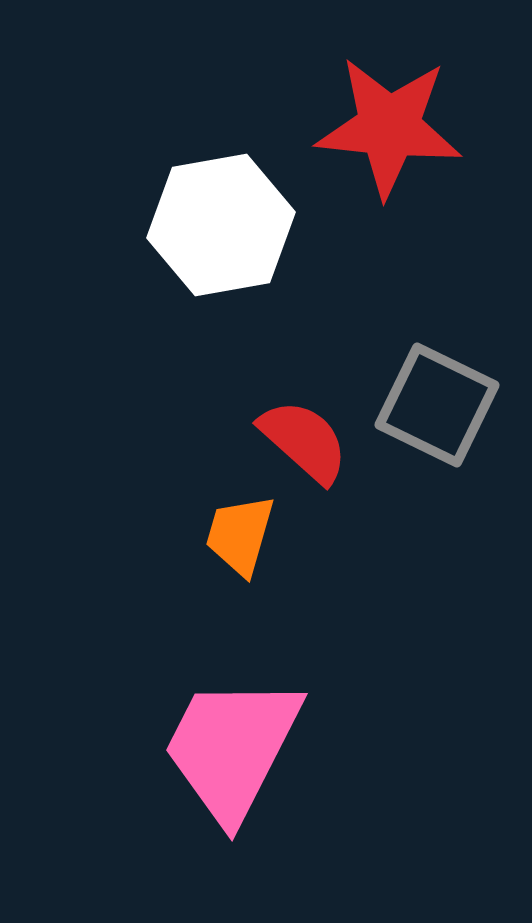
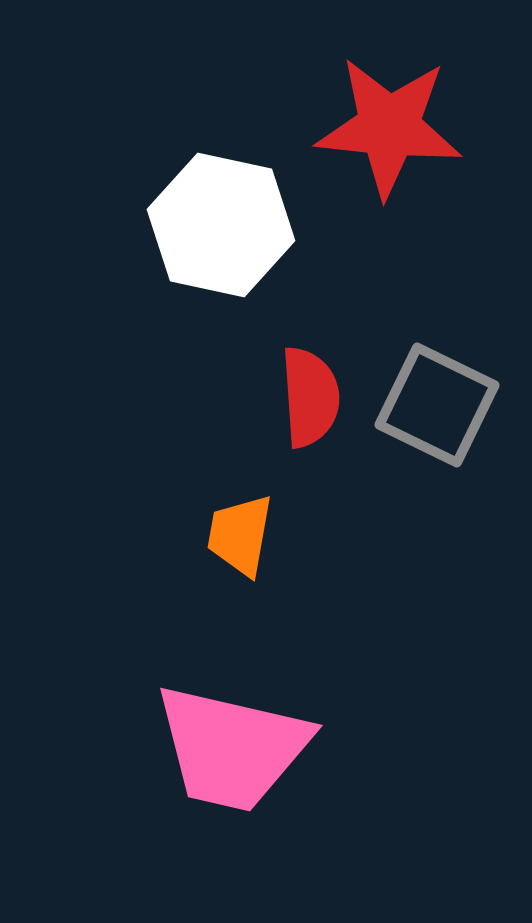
white hexagon: rotated 22 degrees clockwise
red semicircle: moved 6 px right, 44 px up; rotated 44 degrees clockwise
orange trapezoid: rotated 6 degrees counterclockwise
pink trapezoid: rotated 104 degrees counterclockwise
